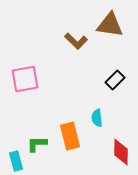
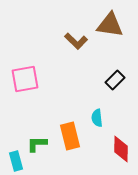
red diamond: moved 3 px up
